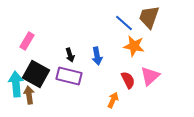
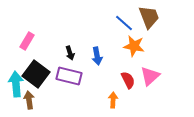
brown trapezoid: rotated 140 degrees clockwise
black arrow: moved 2 px up
black square: rotated 8 degrees clockwise
brown arrow: moved 5 px down
orange arrow: rotated 21 degrees counterclockwise
